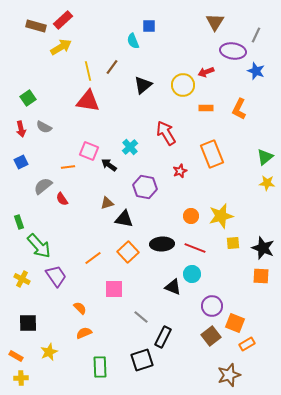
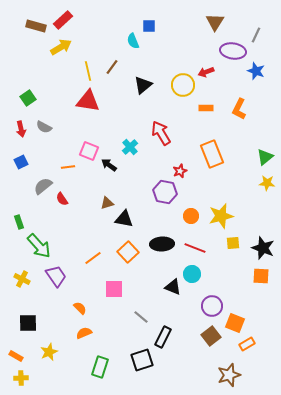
red arrow at (166, 133): moved 5 px left
purple hexagon at (145, 187): moved 20 px right, 5 px down
green rectangle at (100, 367): rotated 20 degrees clockwise
